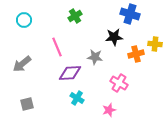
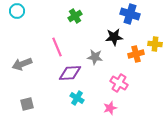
cyan circle: moved 7 px left, 9 px up
gray arrow: rotated 18 degrees clockwise
pink star: moved 1 px right, 2 px up
